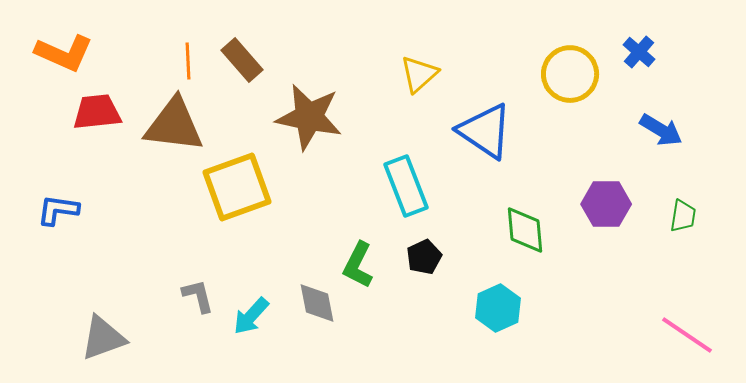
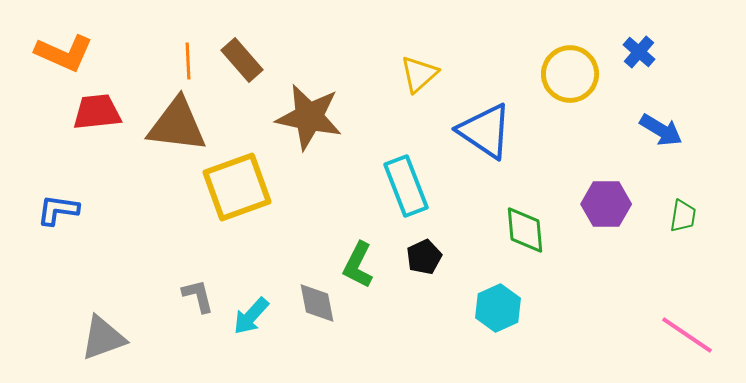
brown triangle: moved 3 px right
